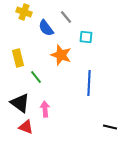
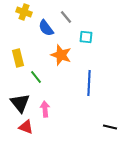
black triangle: rotated 15 degrees clockwise
